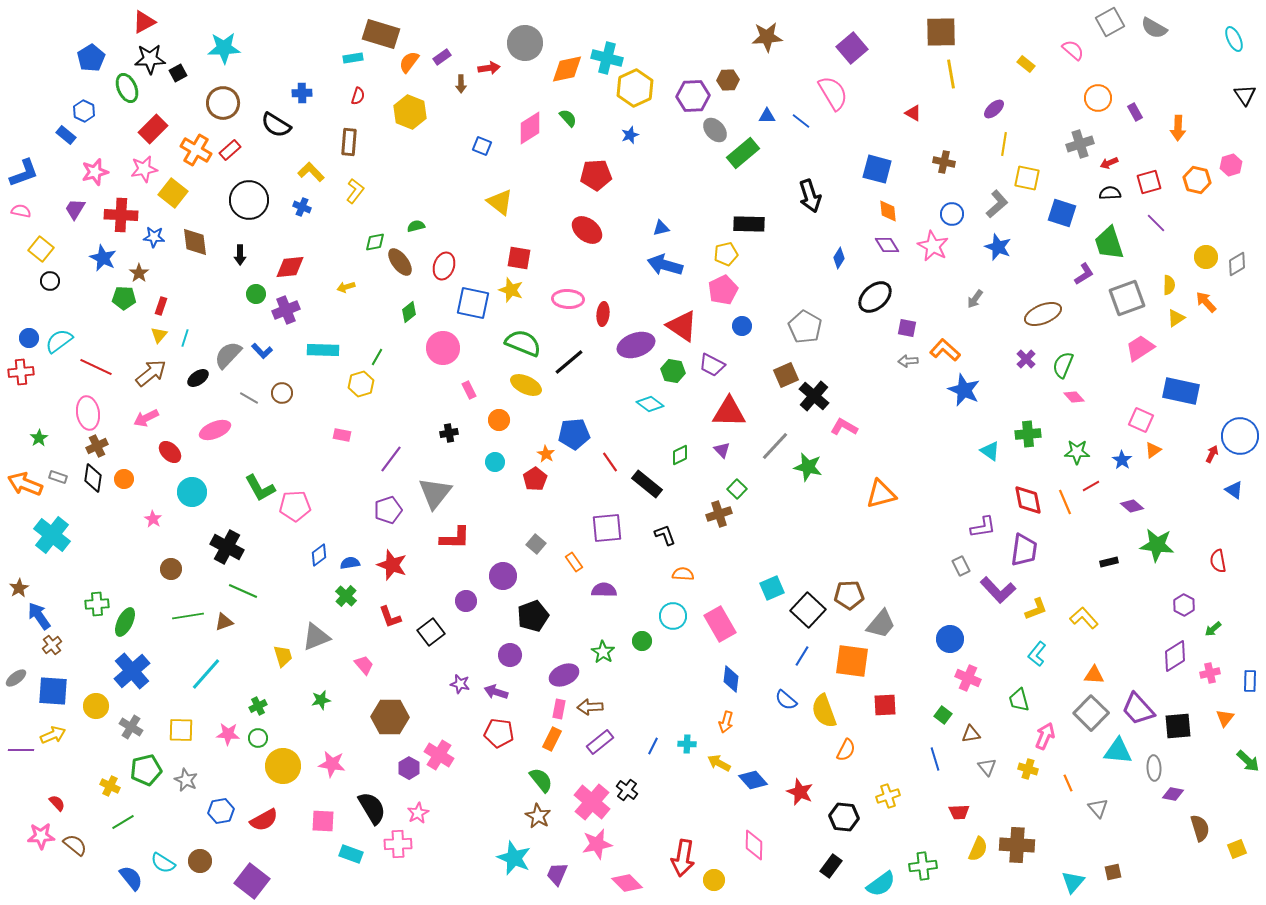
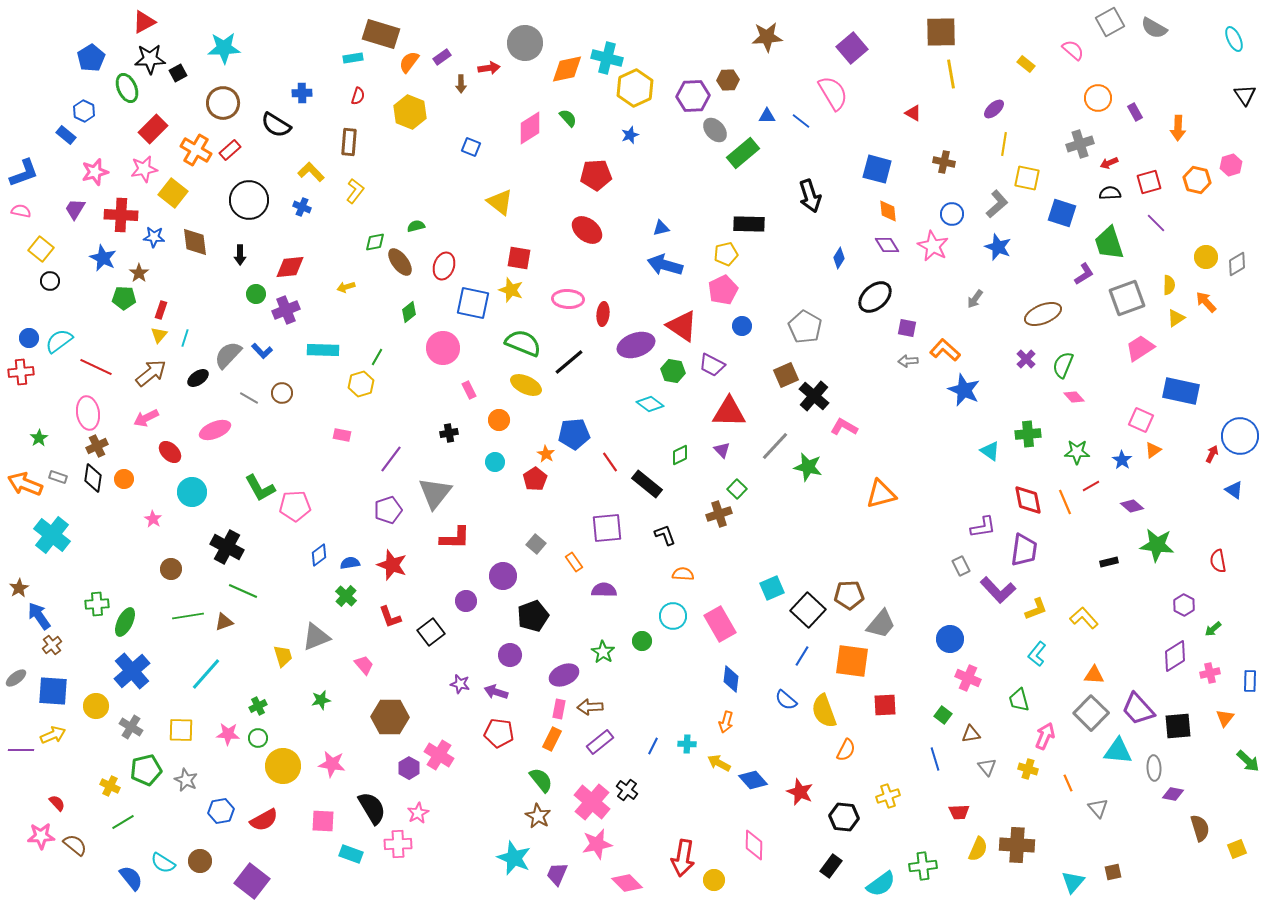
blue square at (482, 146): moved 11 px left, 1 px down
red rectangle at (161, 306): moved 4 px down
